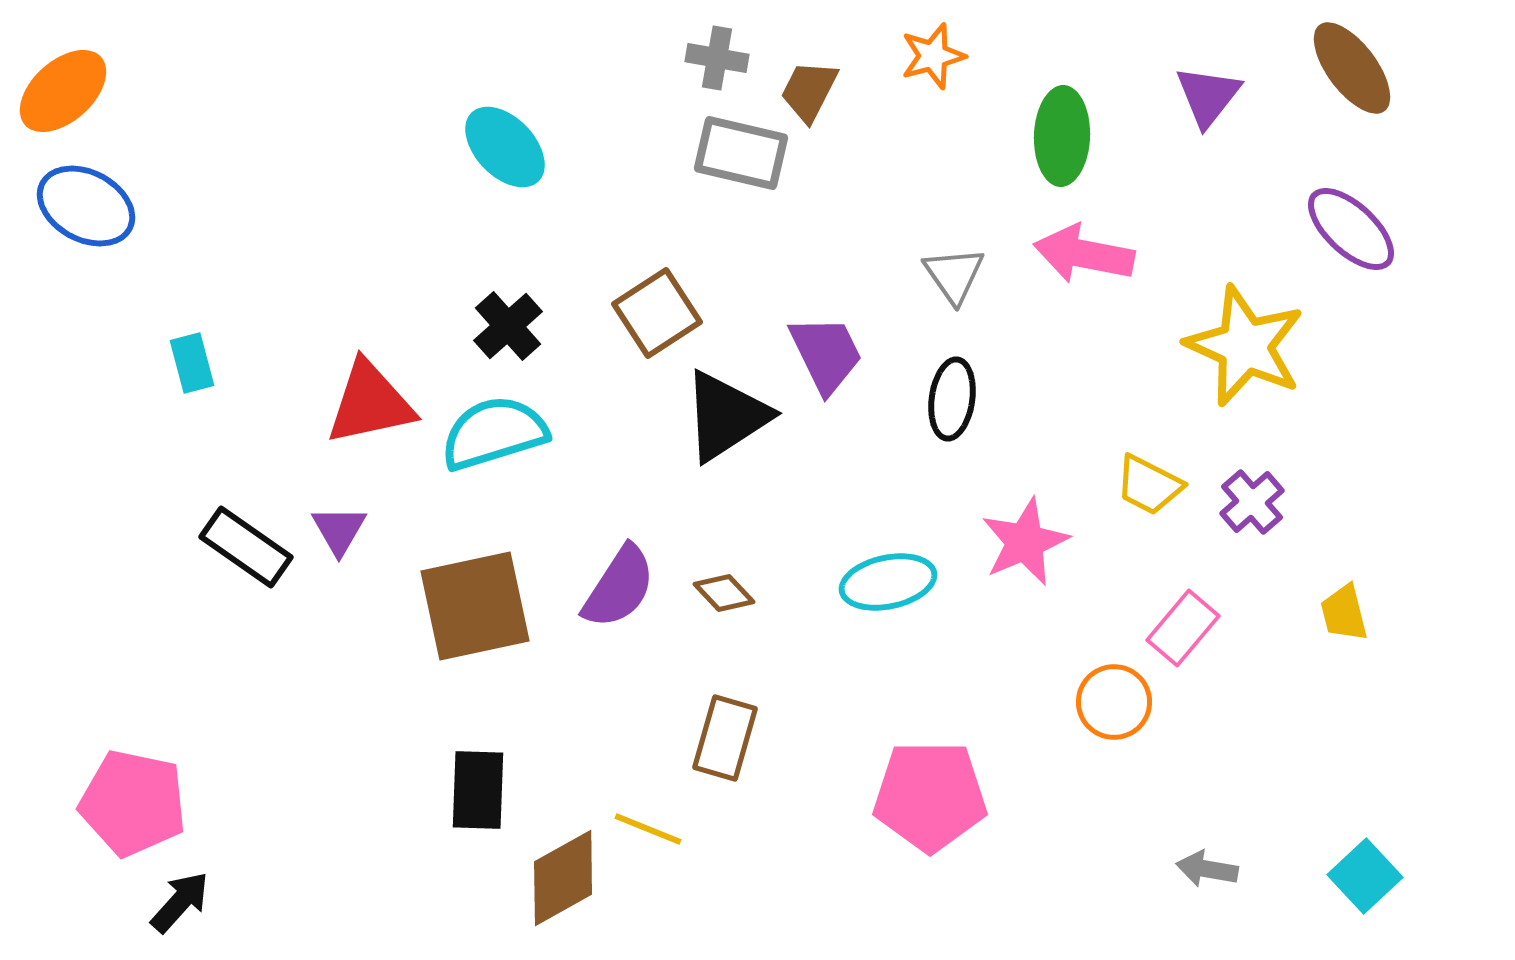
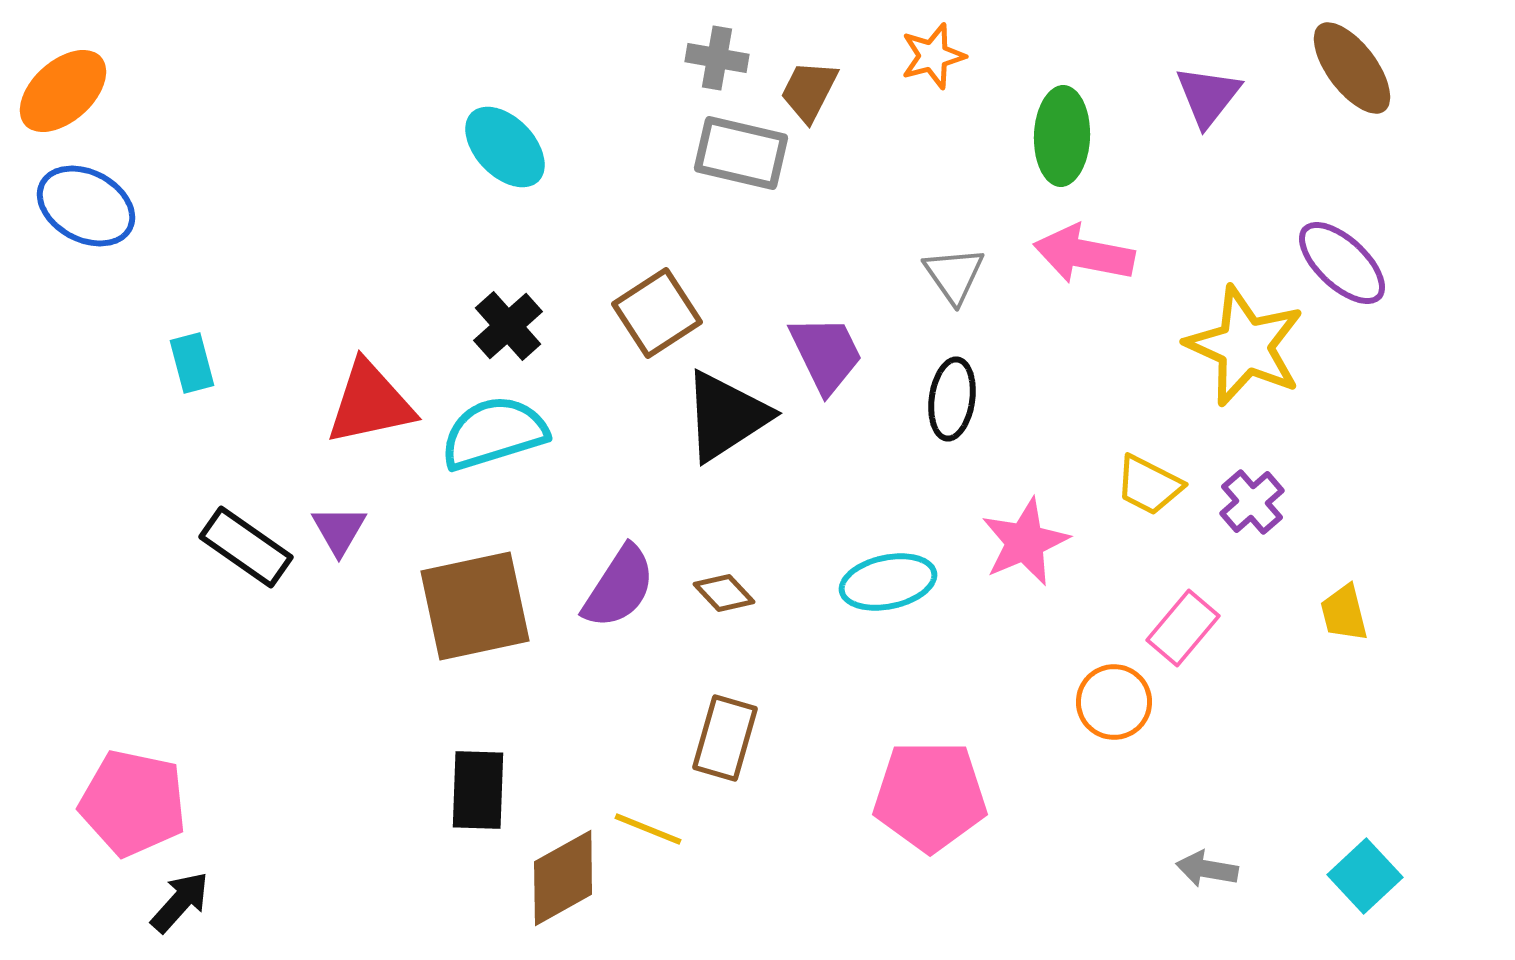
purple ellipse at (1351, 229): moved 9 px left, 34 px down
